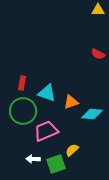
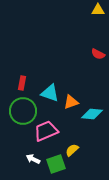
cyan triangle: moved 3 px right
white arrow: rotated 24 degrees clockwise
